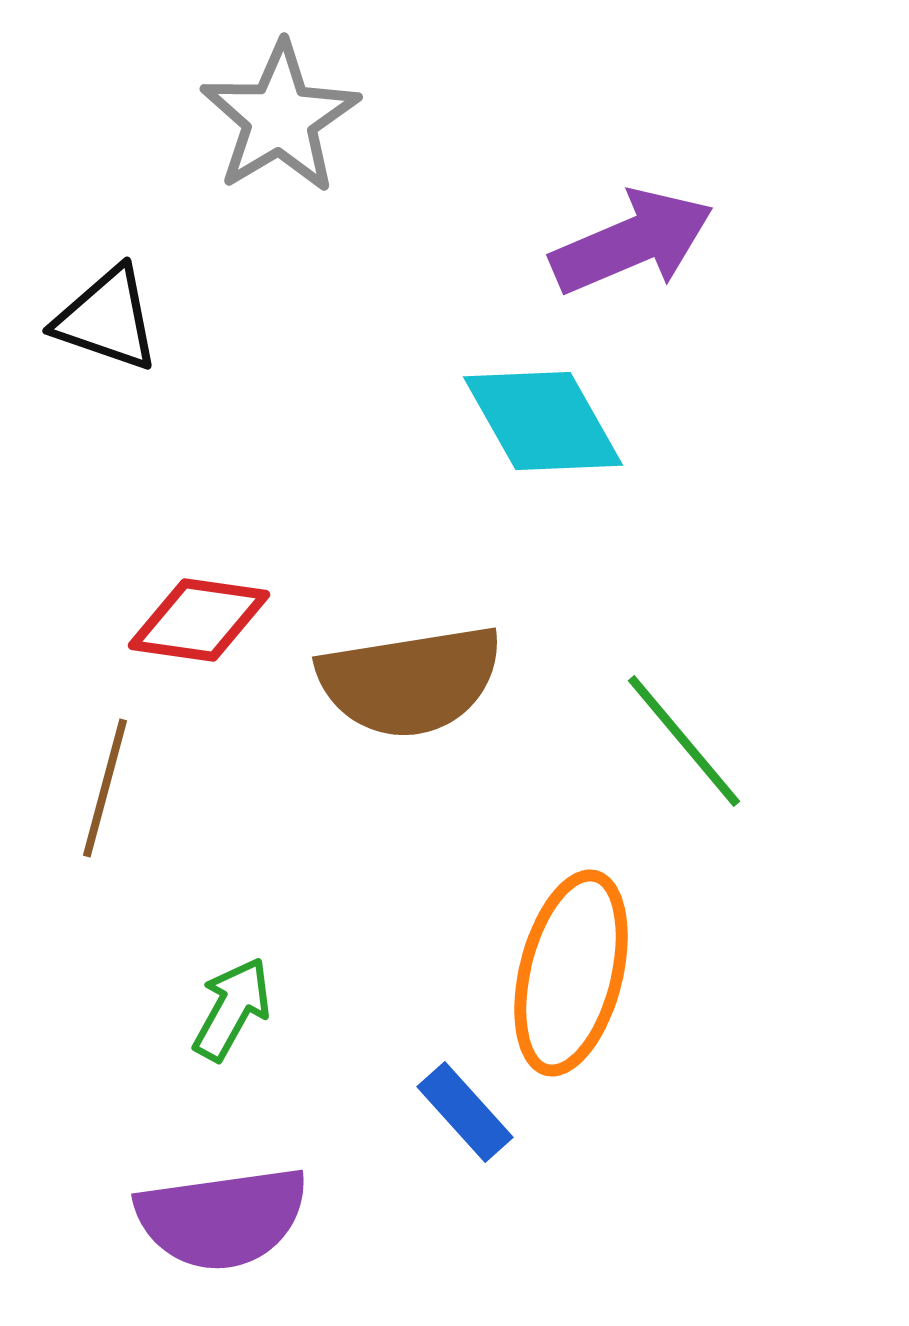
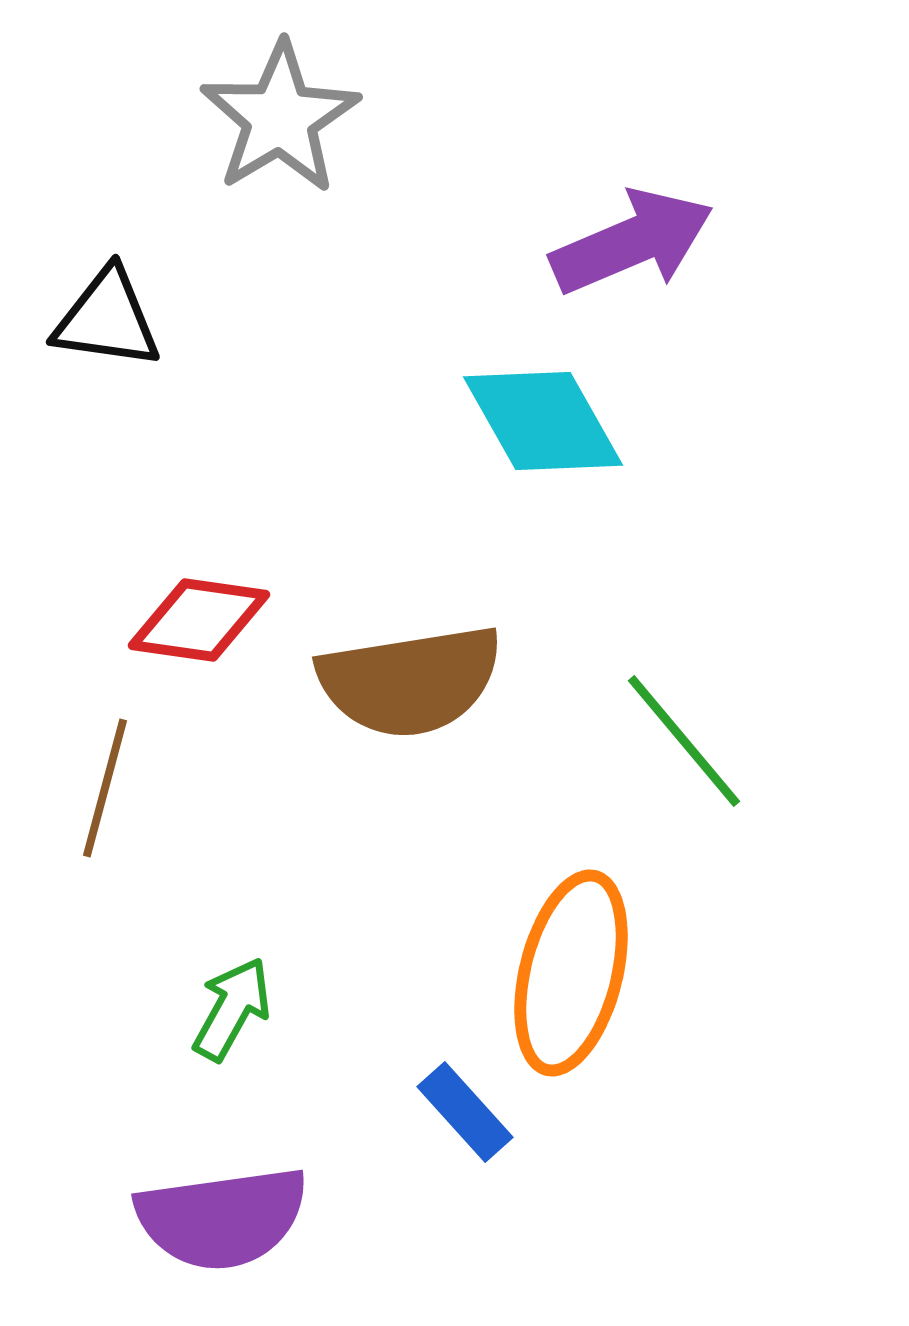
black triangle: rotated 11 degrees counterclockwise
